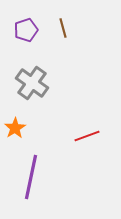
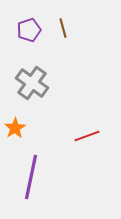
purple pentagon: moved 3 px right
